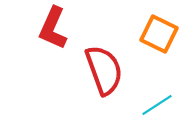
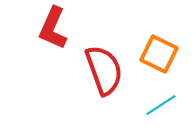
orange square: moved 20 px down
cyan line: moved 4 px right
